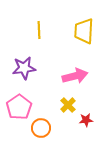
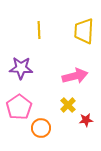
purple star: moved 3 px left; rotated 10 degrees clockwise
